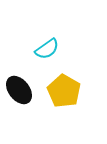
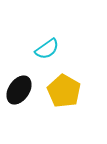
black ellipse: rotated 72 degrees clockwise
